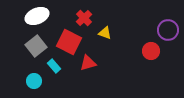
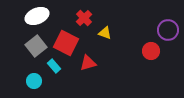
red square: moved 3 px left, 1 px down
